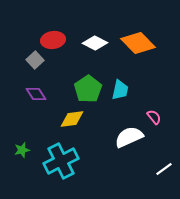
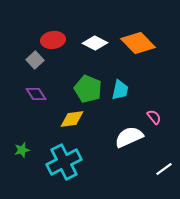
green pentagon: rotated 16 degrees counterclockwise
cyan cross: moved 3 px right, 1 px down
